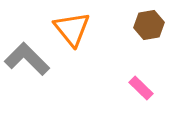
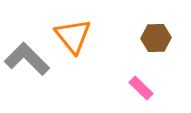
brown hexagon: moved 7 px right, 13 px down; rotated 8 degrees clockwise
orange triangle: moved 1 px right, 7 px down
